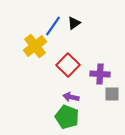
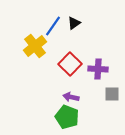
red square: moved 2 px right, 1 px up
purple cross: moved 2 px left, 5 px up
